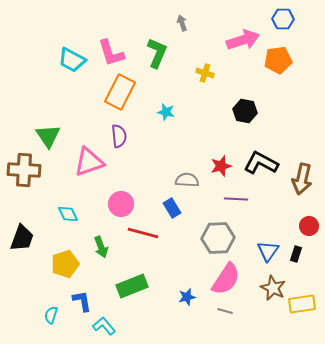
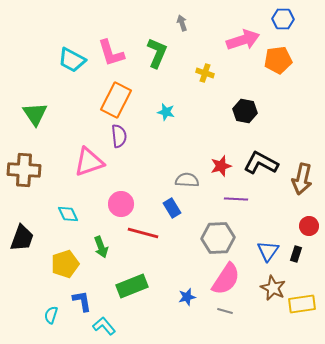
orange rectangle: moved 4 px left, 8 px down
green triangle: moved 13 px left, 22 px up
